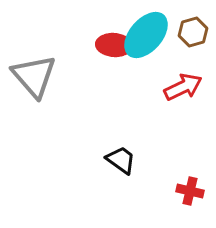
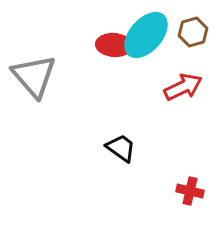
black trapezoid: moved 12 px up
